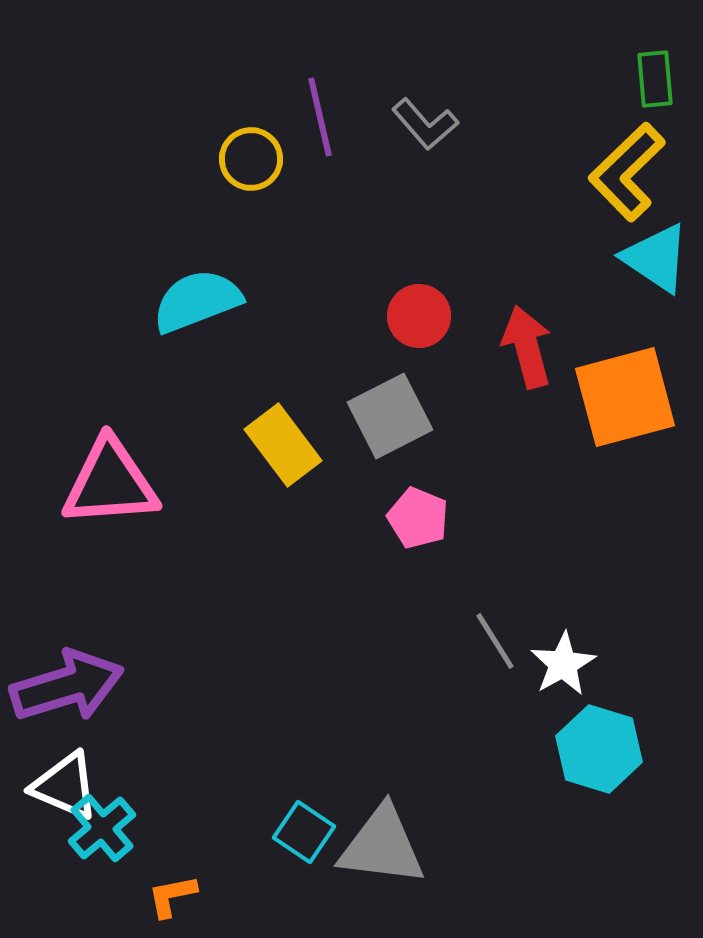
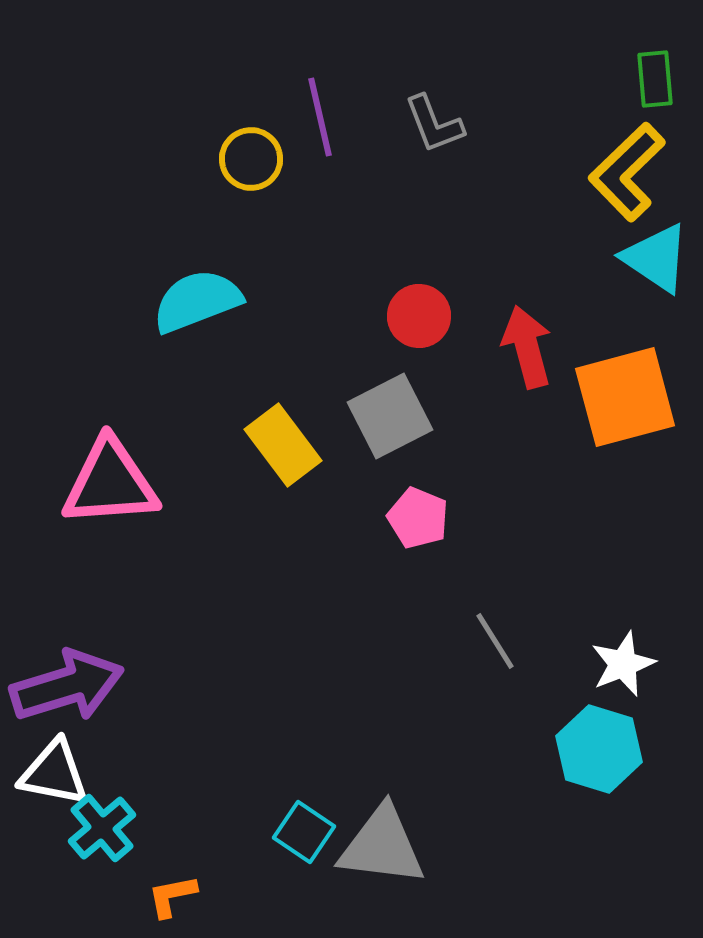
gray L-shape: moved 9 px right; rotated 20 degrees clockwise
white star: moved 60 px right; rotated 8 degrees clockwise
white triangle: moved 11 px left, 13 px up; rotated 12 degrees counterclockwise
